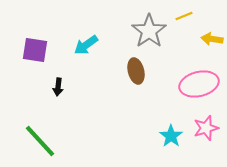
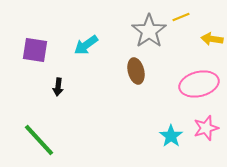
yellow line: moved 3 px left, 1 px down
green line: moved 1 px left, 1 px up
